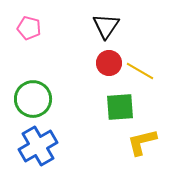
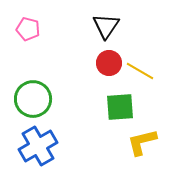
pink pentagon: moved 1 px left, 1 px down
